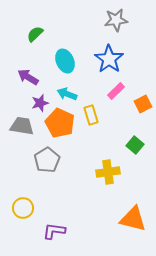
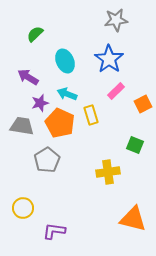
green square: rotated 18 degrees counterclockwise
